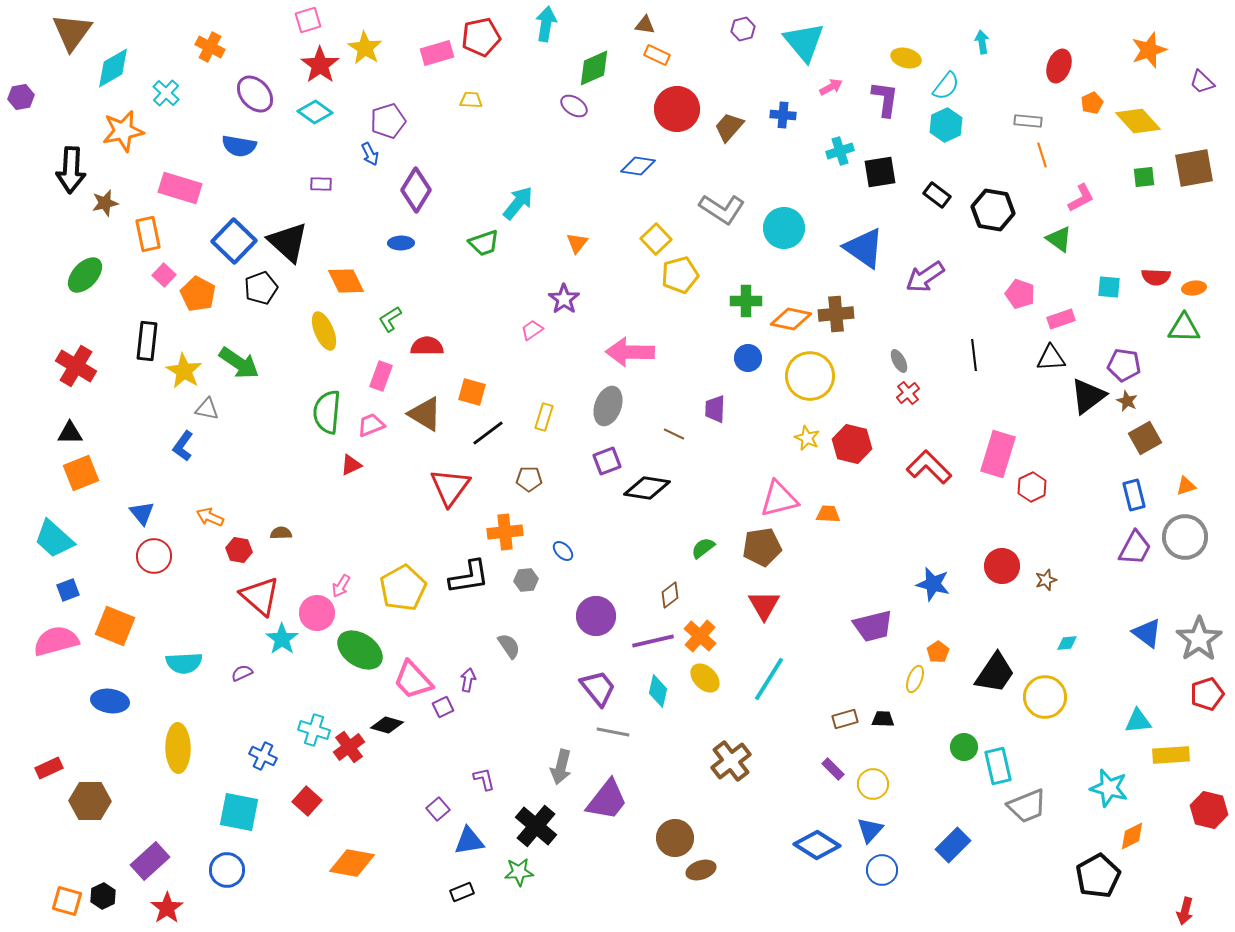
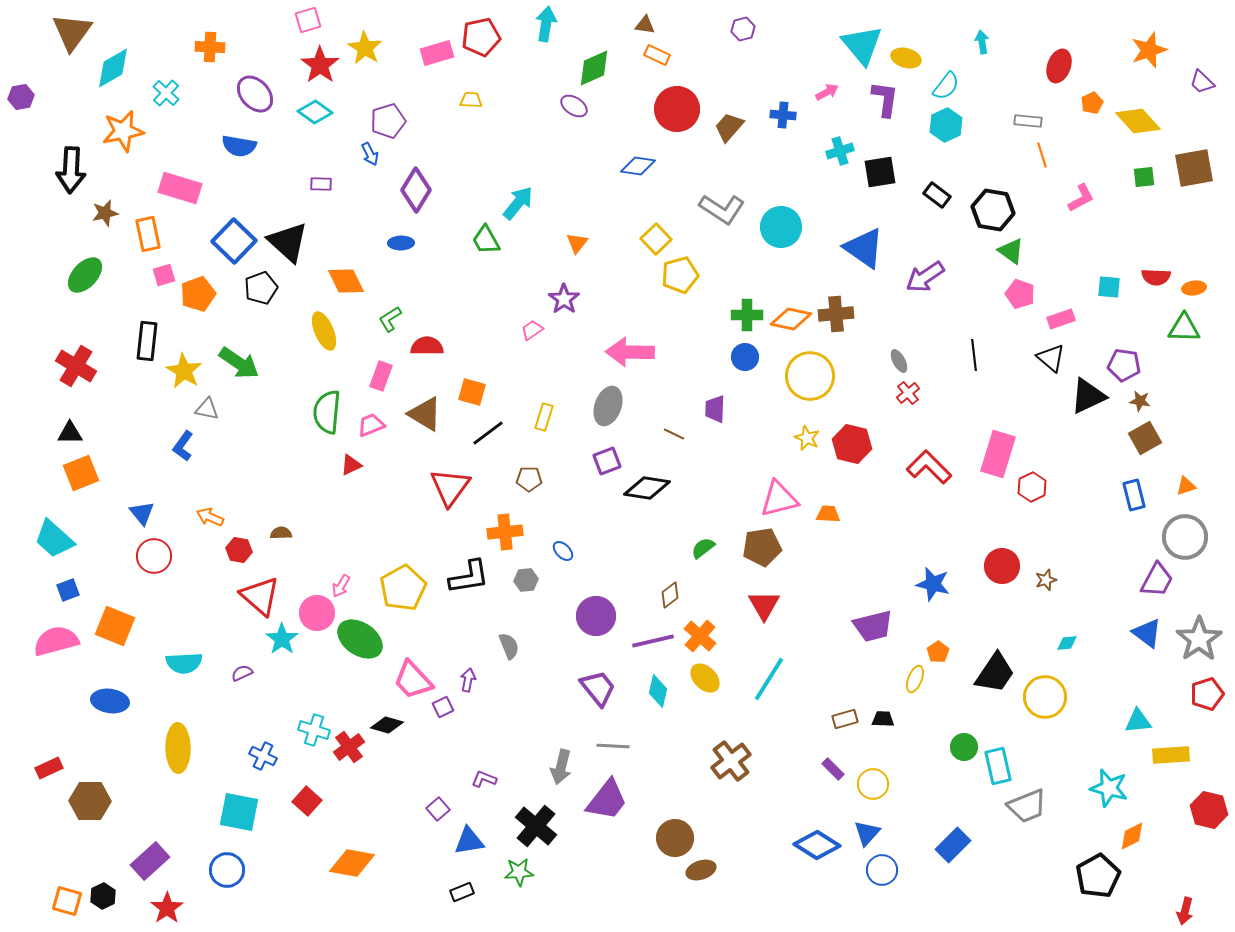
cyan triangle at (804, 42): moved 58 px right, 3 px down
orange cross at (210, 47): rotated 24 degrees counterclockwise
pink arrow at (831, 87): moved 4 px left, 5 px down
brown star at (105, 203): moved 10 px down
cyan circle at (784, 228): moved 3 px left, 1 px up
green triangle at (1059, 239): moved 48 px left, 12 px down
green trapezoid at (484, 243): moved 2 px right, 3 px up; rotated 80 degrees clockwise
pink square at (164, 275): rotated 30 degrees clockwise
orange pentagon at (198, 294): rotated 24 degrees clockwise
green cross at (746, 301): moved 1 px right, 14 px down
blue circle at (748, 358): moved 3 px left, 1 px up
black triangle at (1051, 358): rotated 44 degrees clockwise
black triangle at (1088, 396): rotated 12 degrees clockwise
brown star at (1127, 401): moved 13 px right; rotated 15 degrees counterclockwise
purple trapezoid at (1135, 548): moved 22 px right, 32 px down
gray semicircle at (509, 646): rotated 12 degrees clockwise
green ellipse at (360, 650): moved 11 px up
gray line at (613, 732): moved 14 px down; rotated 8 degrees counterclockwise
purple L-shape at (484, 779): rotated 55 degrees counterclockwise
blue triangle at (870, 830): moved 3 px left, 3 px down
